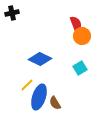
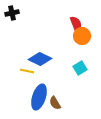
yellow line: moved 14 px up; rotated 56 degrees clockwise
